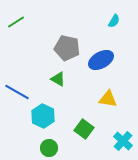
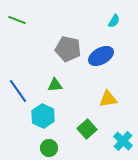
green line: moved 1 px right, 2 px up; rotated 54 degrees clockwise
gray pentagon: moved 1 px right, 1 px down
blue ellipse: moved 4 px up
green triangle: moved 3 px left, 6 px down; rotated 35 degrees counterclockwise
blue line: moved 1 px right, 1 px up; rotated 25 degrees clockwise
yellow triangle: rotated 18 degrees counterclockwise
green square: moved 3 px right; rotated 12 degrees clockwise
